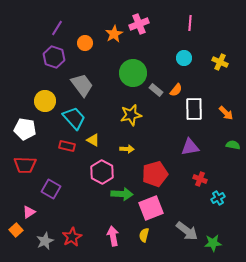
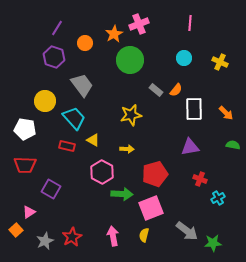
green circle: moved 3 px left, 13 px up
